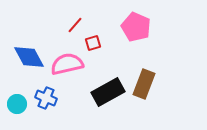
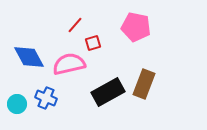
pink pentagon: rotated 12 degrees counterclockwise
pink semicircle: moved 2 px right
